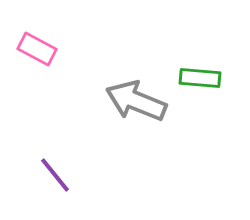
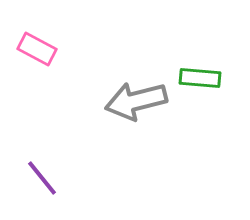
gray arrow: rotated 36 degrees counterclockwise
purple line: moved 13 px left, 3 px down
